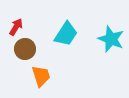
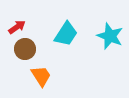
red arrow: moved 1 px right; rotated 24 degrees clockwise
cyan star: moved 1 px left, 3 px up
orange trapezoid: rotated 15 degrees counterclockwise
